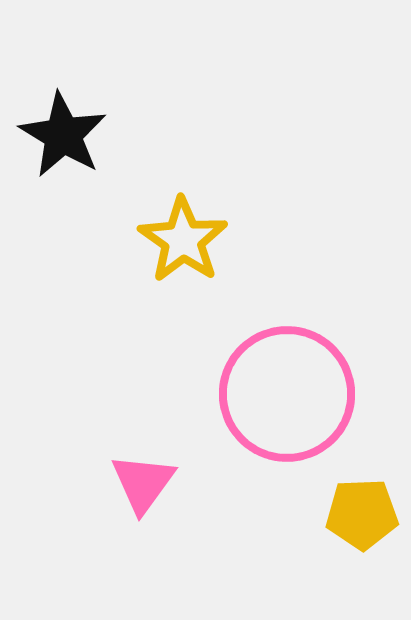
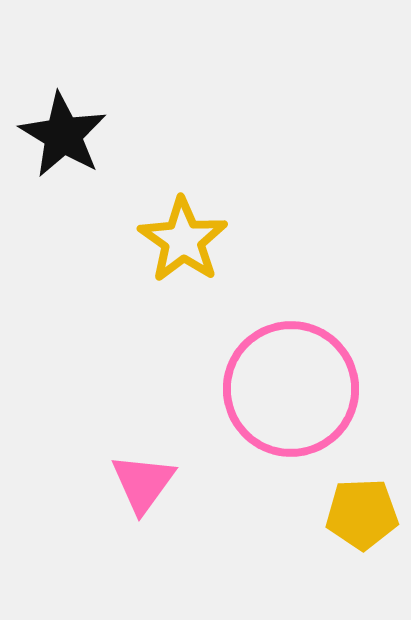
pink circle: moved 4 px right, 5 px up
